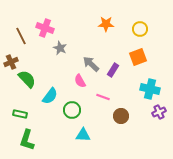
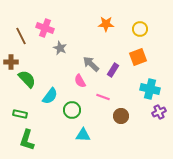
brown cross: rotated 24 degrees clockwise
